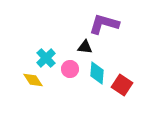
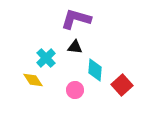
purple L-shape: moved 28 px left, 5 px up
black triangle: moved 10 px left
pink circle: moved 5 px right, 21 px down
cyan diamond: moved 2 px left, 3 px up
red square: rotated 15 degrees clockwise
